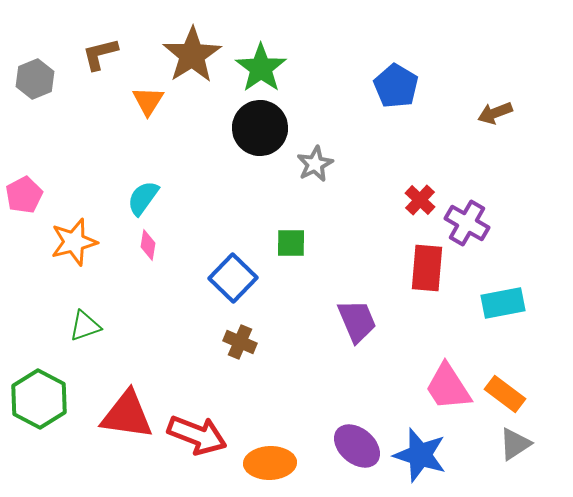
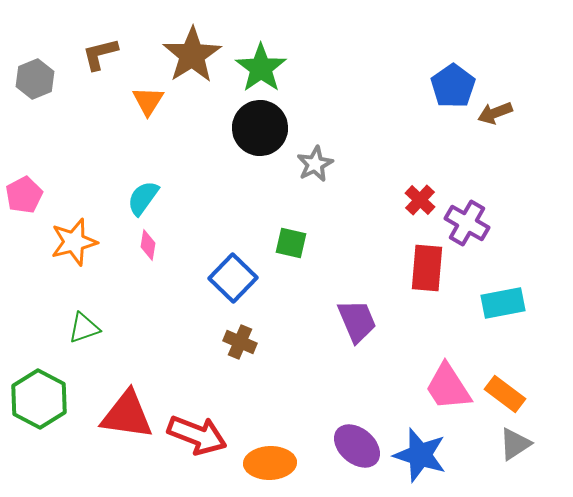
blue pentagon: moved 57 px right; rotated 6 degrees clockwise
green square: rotated 12 degrees clockwise
green triangle: moved 1 px left, 2 px down
